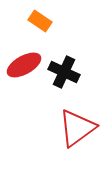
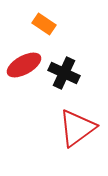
orange rectangle: moved 4 px right, 3 px down
black cross: moved 1 px down
